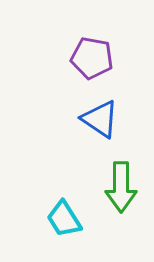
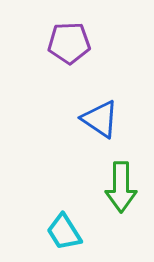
purple pentagon: moved 23 px left, 15 px up; rotated 12 degrees counterclockwise
cyan trapezoid: moved 13 px down
